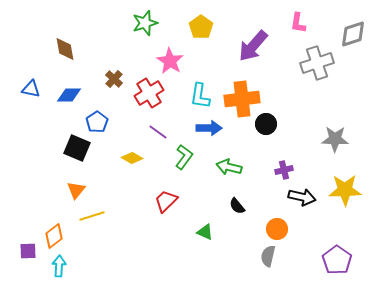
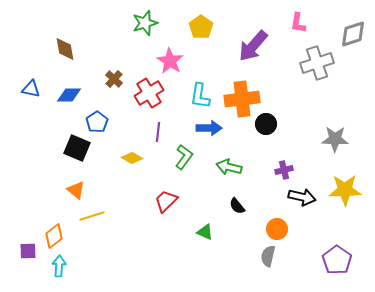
purple line: rotated 60 degrees clockwise
orange triangle: rotated 30 degrees counterclockwise
